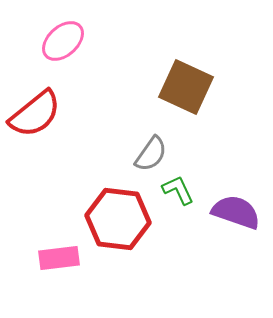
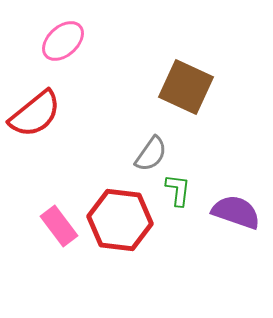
green L-shape: rotated 32 degrees clockwise
red hexagon: moved 2 px right, 1 px down
pink rectangle: moved 32 px up; rotated 60 degrees clockwise
